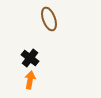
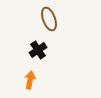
black cross: moved 8 px right, 8 px up; rotated 18 degrees clockwise
